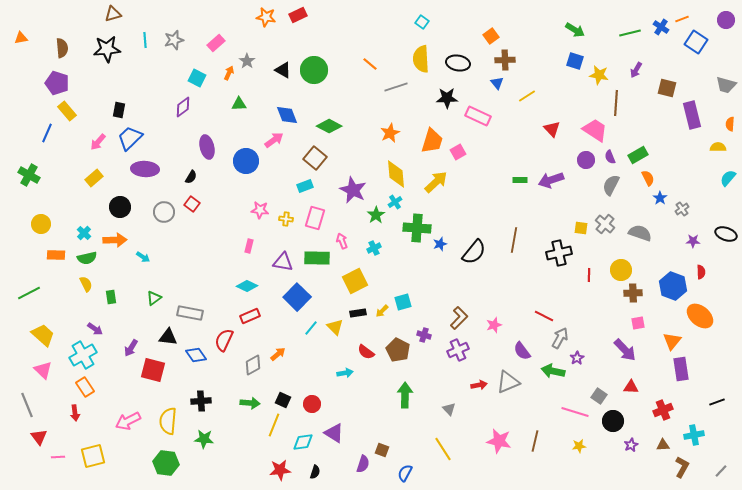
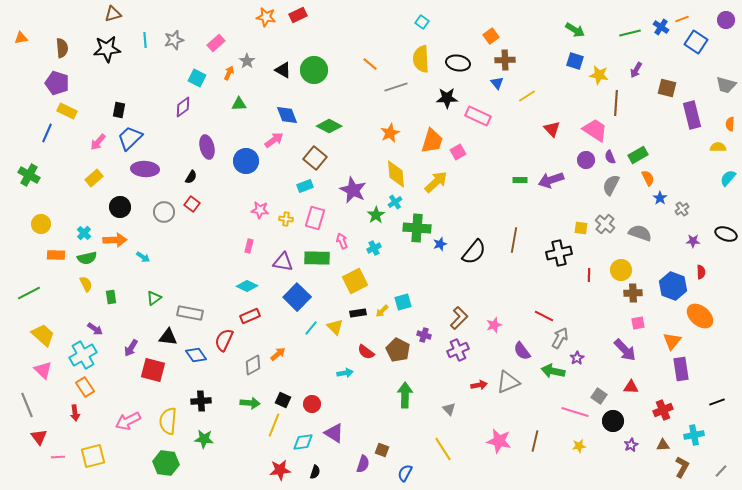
yellow rectangle at (67, 111): rotated 24 degrees counterclockwise
